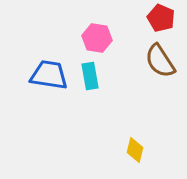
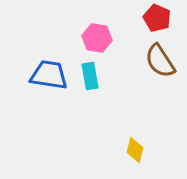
red pentagon: moved 4 px left
